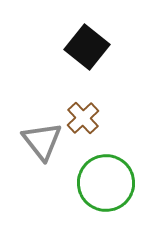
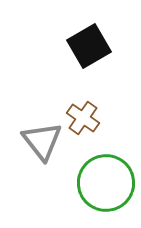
black square: moved 2 px right, 1 px up; rotated 21 degrees clockwise
brown cross: rotated 12 degrees counterclockwise
